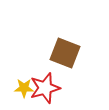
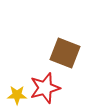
yellow star: moved 7 px left, 7 px down
